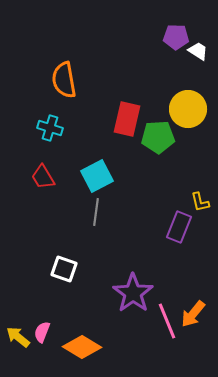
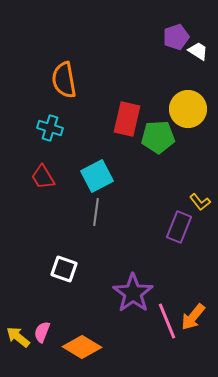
purple pentagon: rotated 20 degrees counterclockwise
yellow L-shape: rotated 25 degrees counterclockwise
orange arrow: moved 3 px down
